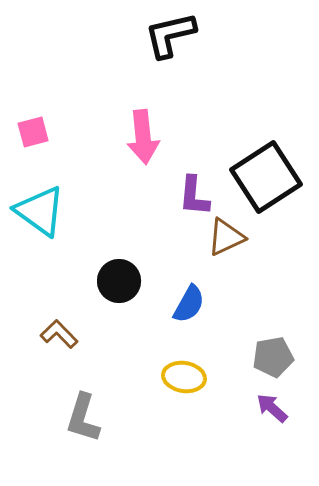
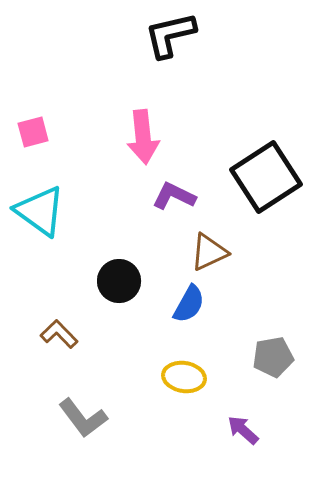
purple L-shape: moved 20 px left; rotated 111 degrees clockwise
brown triangle: moved 17 px left, 15 px down
purple arrow: moved 29 px left, 22 px down
gray L-shape: rotated 54 degrees counterclockwise
